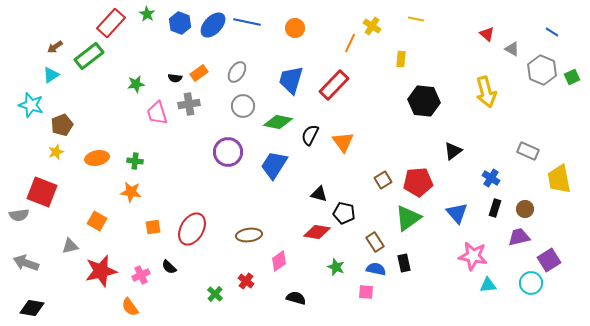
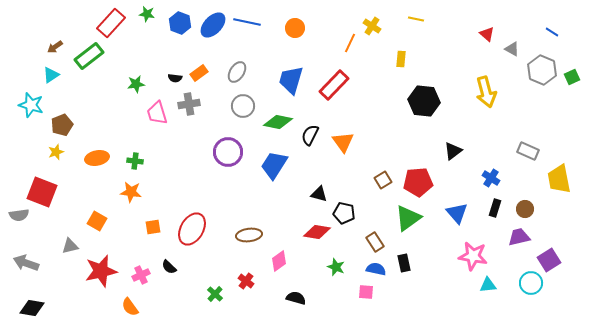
green star at (147, 14): rotated 21 degrees counterclockwise
